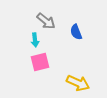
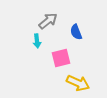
gray arrow: moved 2 px right; rotated 78 degrees counterclockwise
cyan arrow: moved 2 px right, 1 px down
pink square: moved 21 px right, 4 px up
